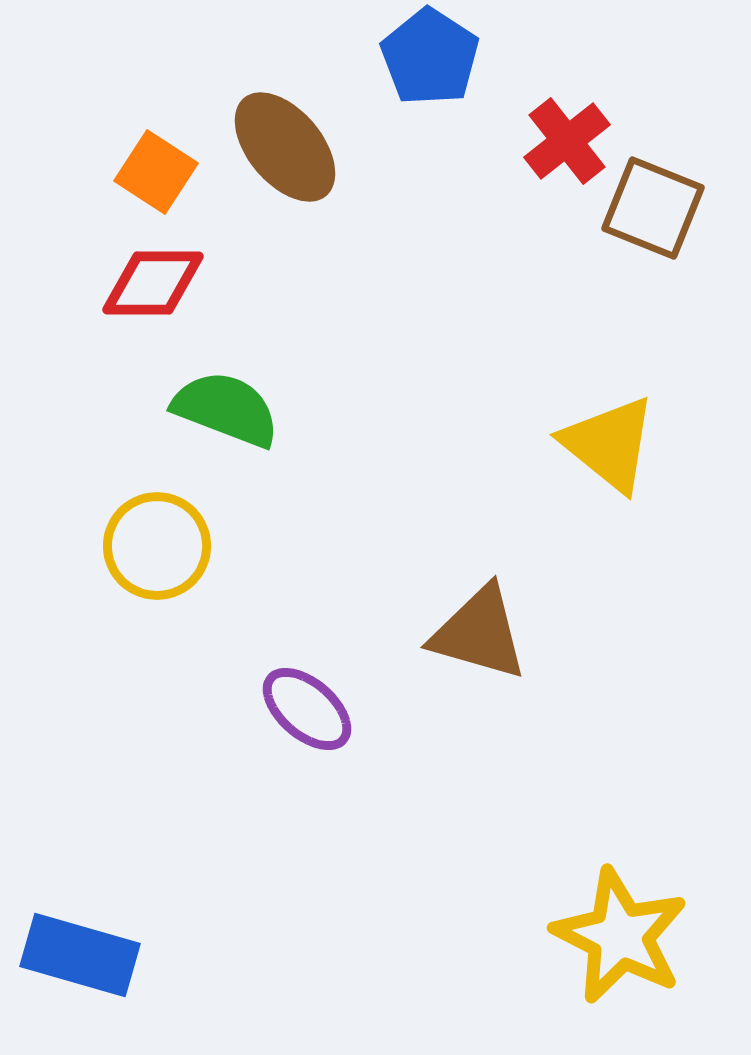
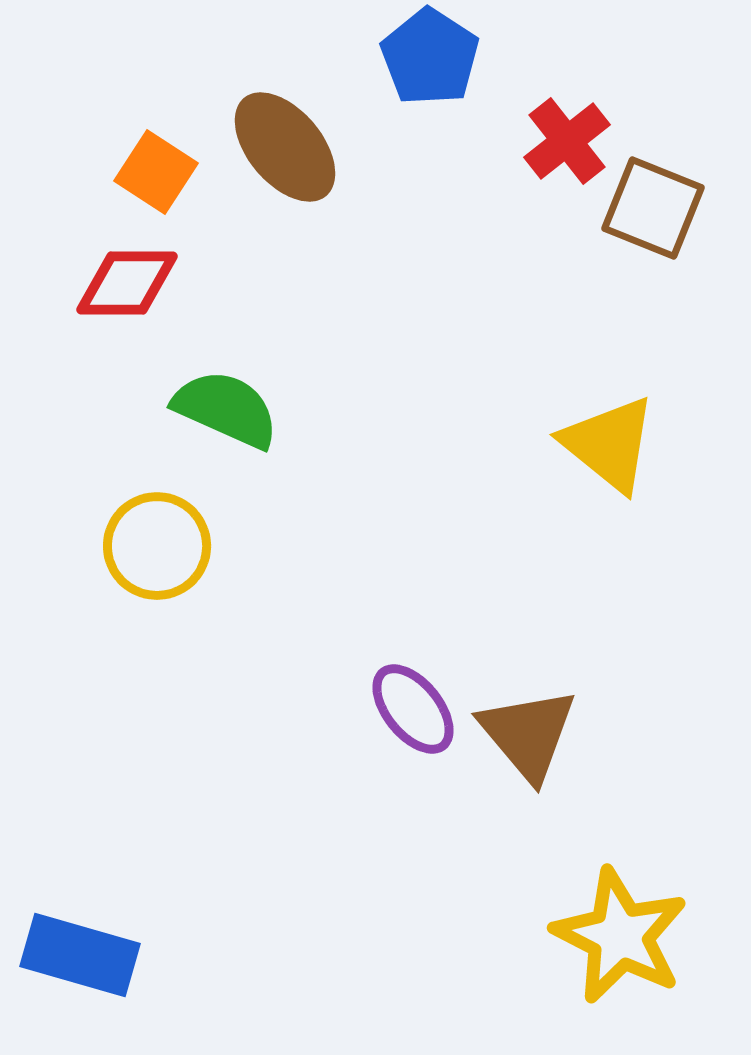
red diamond: moved 26 px left
green semicircle: rotated 3 degrees clockwise
brown triangle: moved 49 px right, 101 px down; rotated 34 degrees clockwise
purple ellipse: moved 106 px right; rotated 10 degrees clockwise
